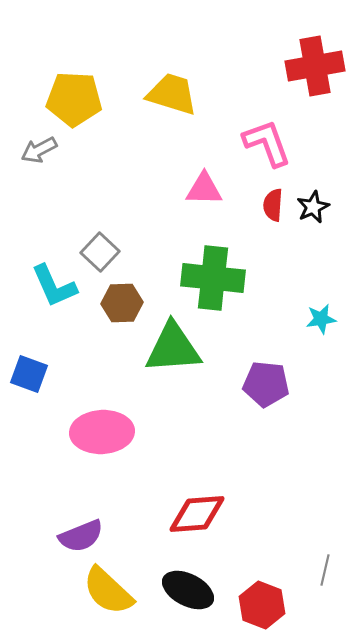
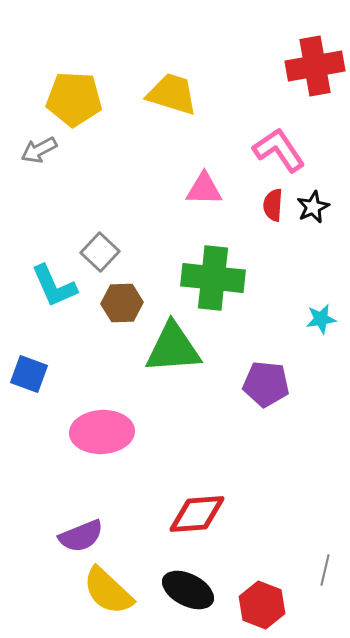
pink L-shape: moved 12 px right, 7 px down; rotated 14 degrees counterclockwise
